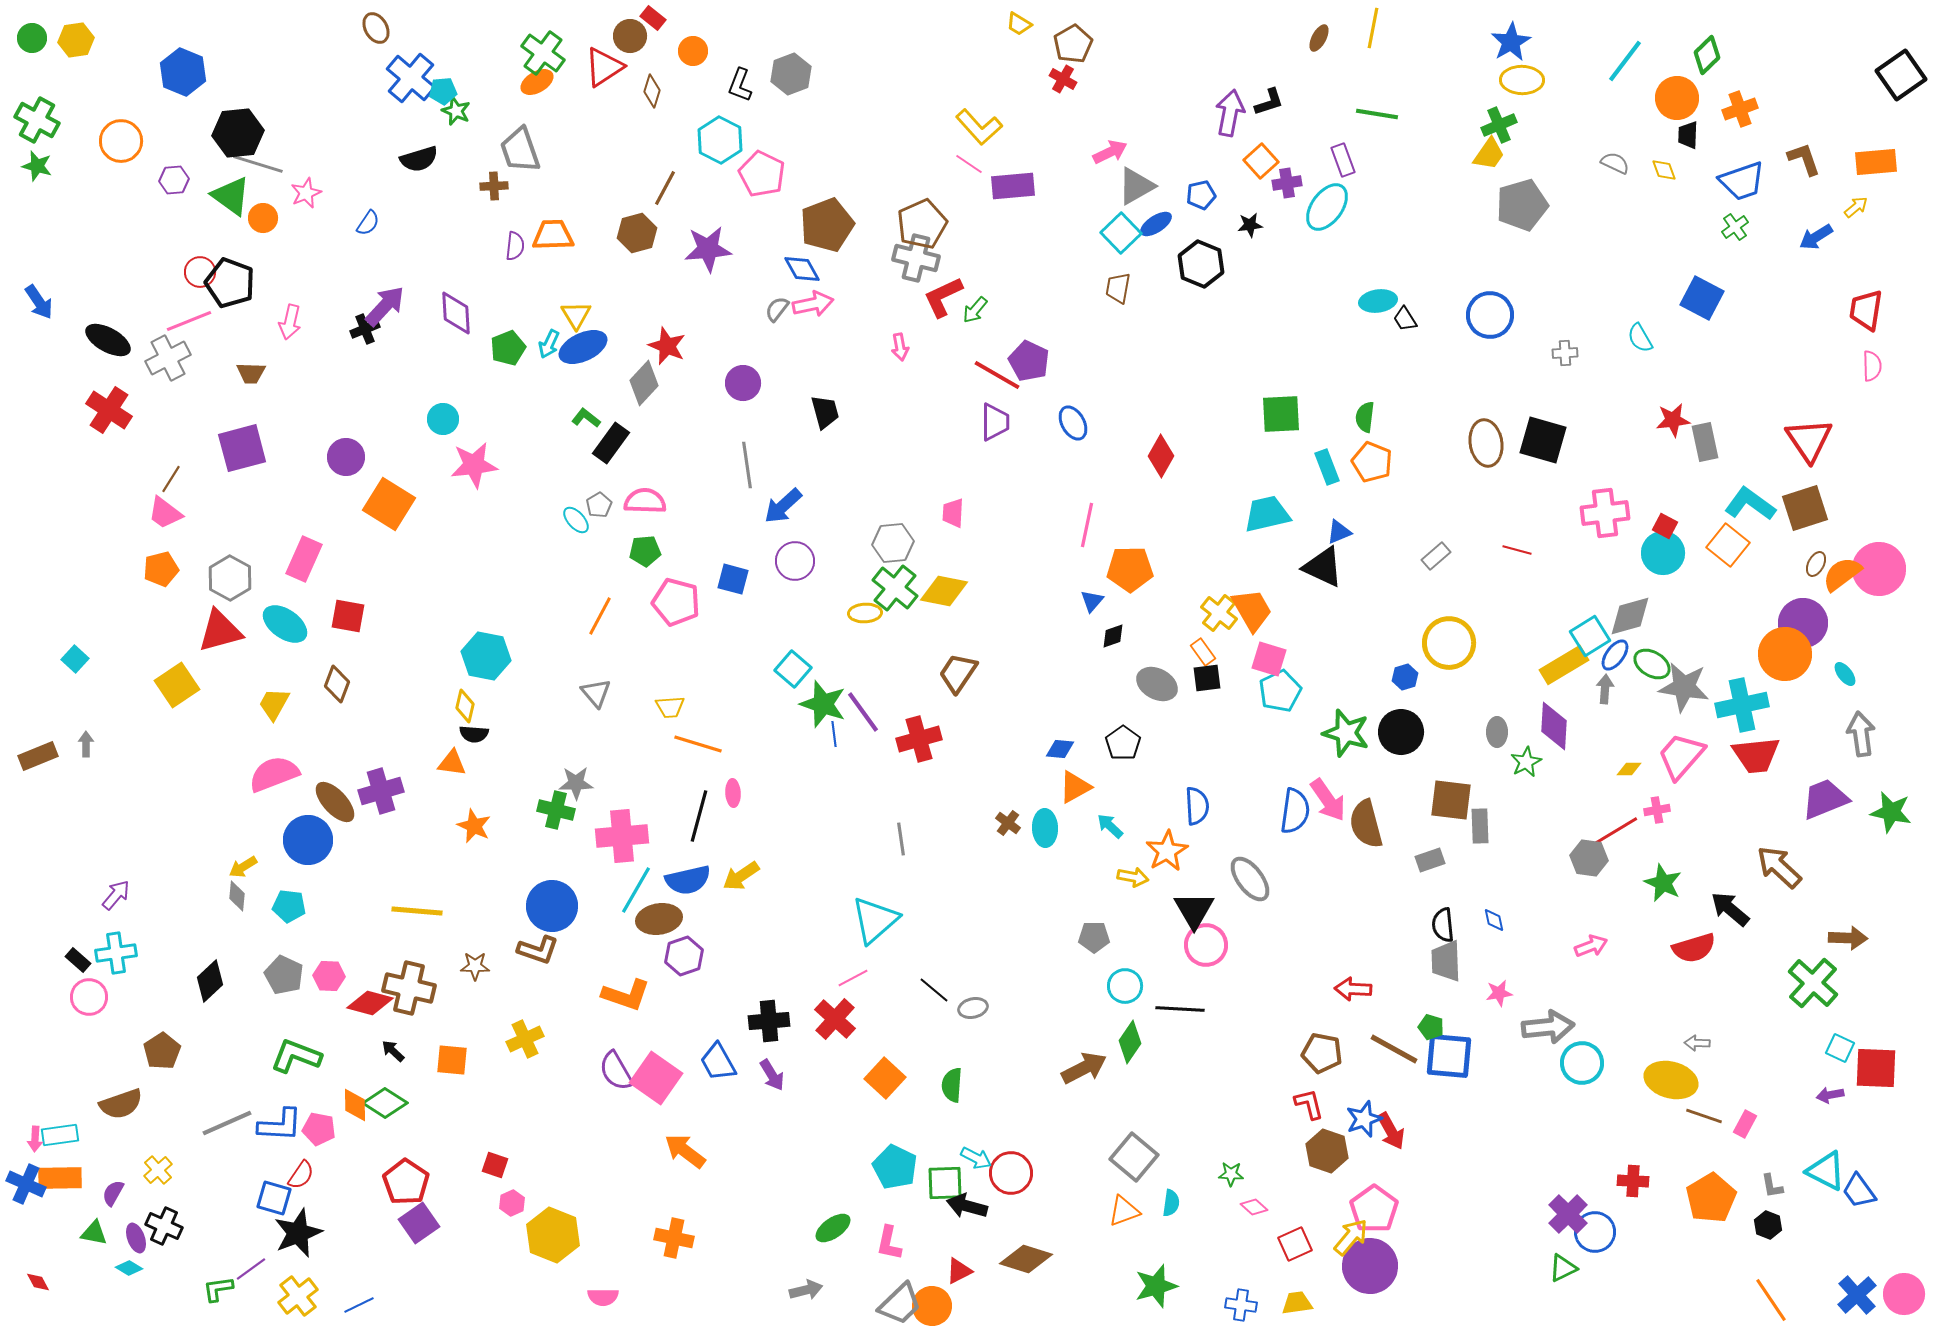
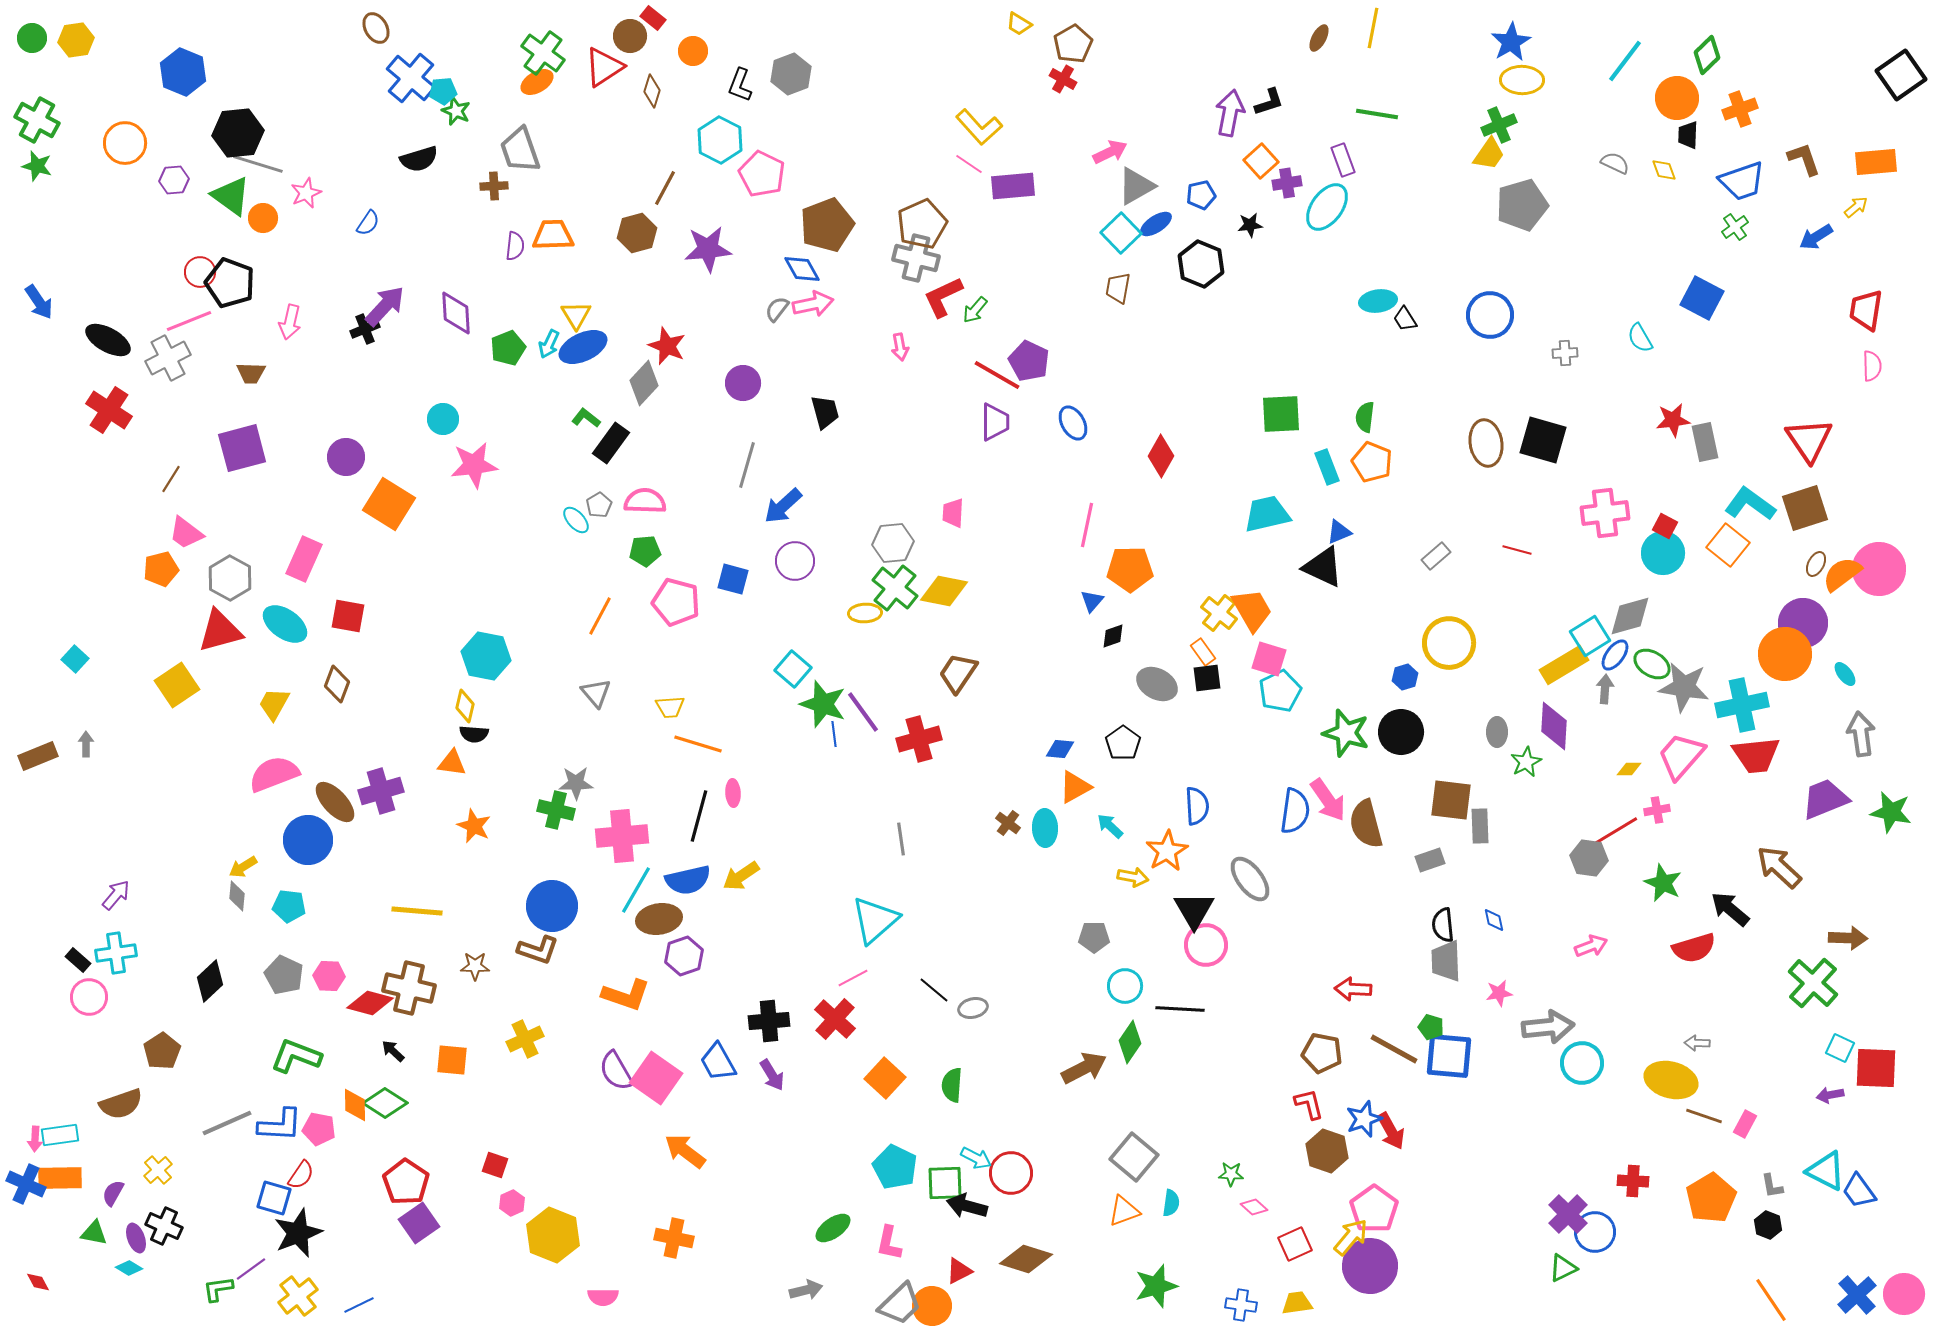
orange circle at (121, 141): moved 4 px right, 2 px down
gray line at (747, 465): rotated 24 degrees clockwise
pink trapezoid at (165, 513): moved 21 px right, 20 px down
